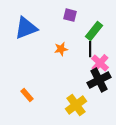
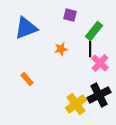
black cross: moved 15 px down
orange rectangle: moved 16 px up
yellow cross: moved 1 px up
